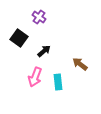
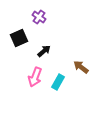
black square: rotated 30 degrees clockwise
brown arrow: moved 1 px right, 3 px down
cyan rectangle: rotated 35 degrees clockwise
